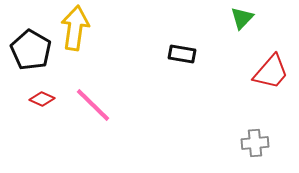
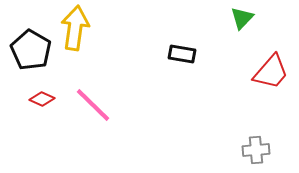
gray cross: moved 1 px right, 7 px down
